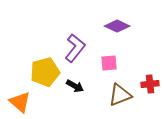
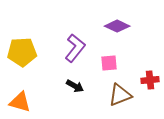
yellow pentagon: moved 23 px left, 20 px up; rotated 12 degrees clockwise
red cross: moved 4 px up
orange triangle: rotated 25 degrees counterclockwise
